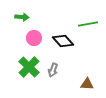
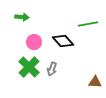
pink circle: moved 4 px down
gray arrow: moved 1 px left, 1 px up
brown triangle: moved 8 px right, 2 px up
